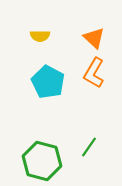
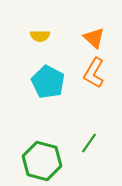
green line: moved 4 px up
